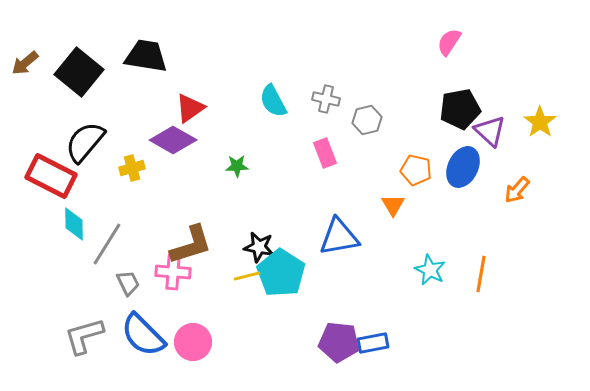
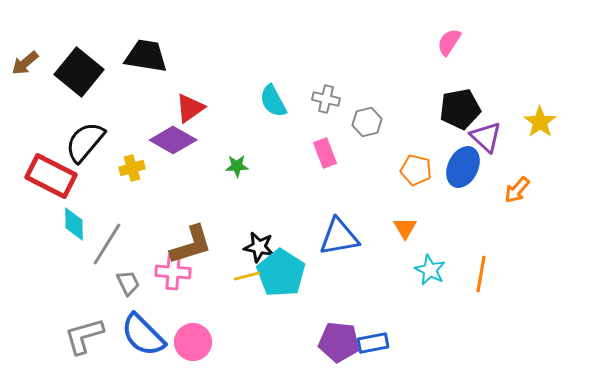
gray hexagon: moved 2 px down
purple triangle: moved 4 px left, 6 px down
orange triangle: moved 12 px right, 23 px down
